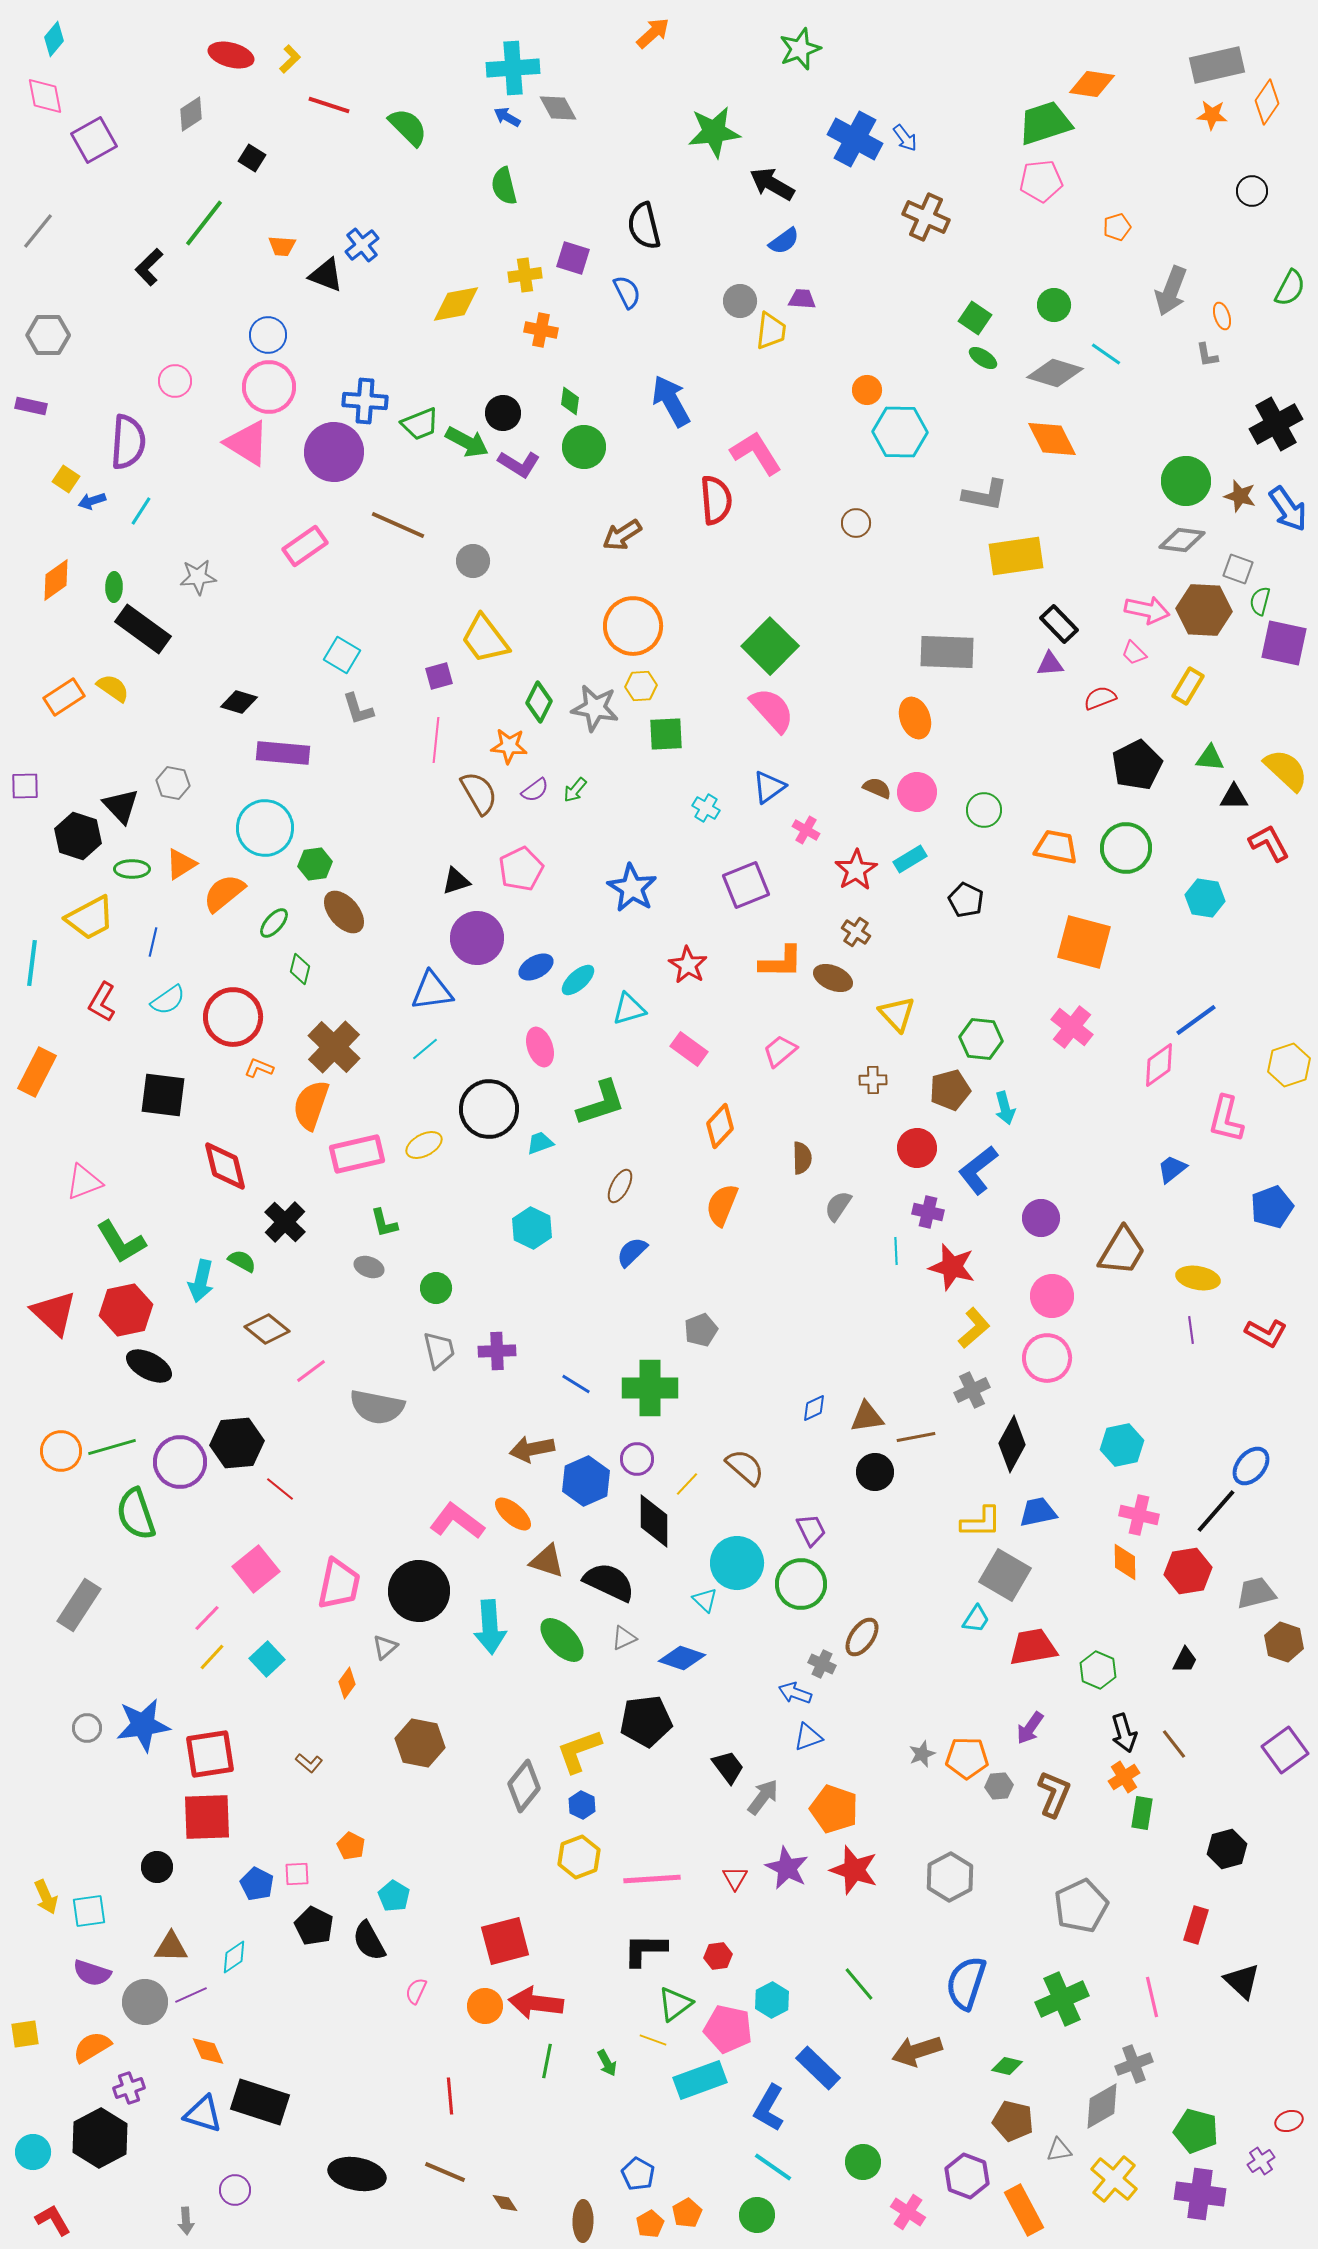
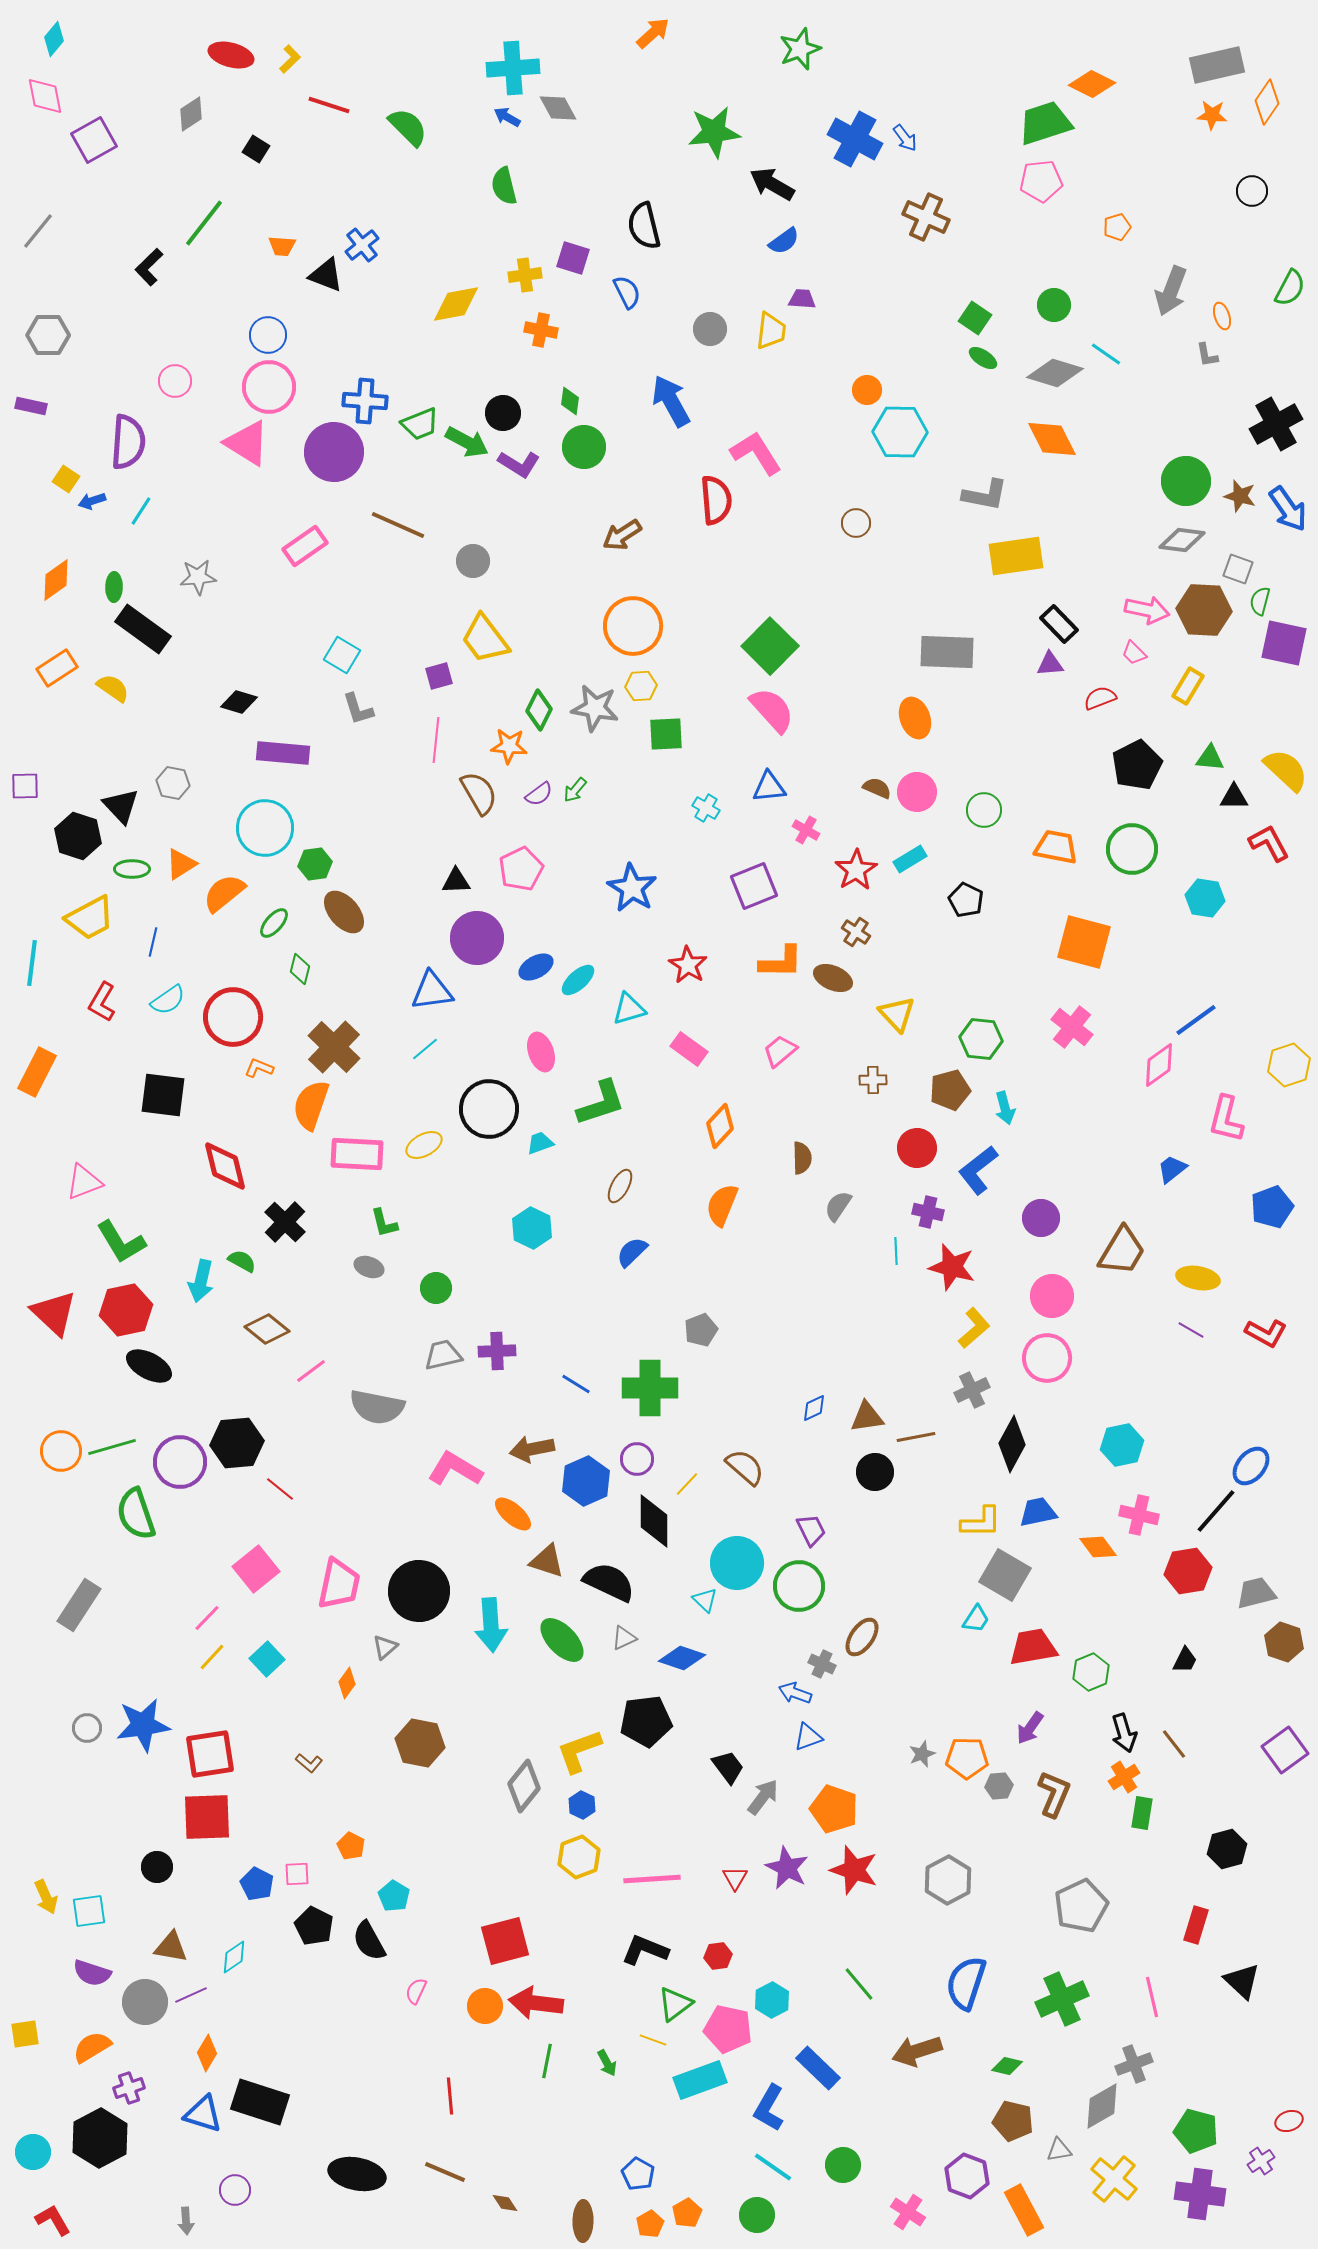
orange diamond at (1092, 84): rotated 18 degrees clockwise
black square at (252, 158): moved 4 px right, 9 px up
gray circle at (740, 301): moved 30 px left, 28 px down
orange rectangle at (64, 697): moved 7 px left, 29 px up
green diamond at (539, 702): moved 8 px down
blue triangle at (769, 787): rotated 30 degrees clockwise
purple semicircle at (535, 790): moved 4 px right, 4 px down
green circle at (1126, 848): moved 6 px right, 1 px down
black triangle at (456, 881): rotated 16 degrees clockwise
purple square at (746, 885): moved 8 px right, 1 px down
pink ellipse at (540, 1047): moved 1 px right, 5 px down
pink rectangle at (357, 1154): rotated 16 degrees clockwise
purple line at (1191, 1330): rotated 52 degrees counterclockwise
gray trapezoid at (439, 1350): moved 4 px right, 5 px down; rotated 90 degrees counterclockwise
pink L-shape at (457, 1521): moved 2 px left, 52 px up; rotated 6 degrees counterclockwise
orange diamond at (1125, 1562): moved 27 px left, 15 px up; rotated 36 degrees counterclockwise
green circle at (801, 1584): moved 2 px left, 2 px down
cyan arrow at (490, 1627): moved 1 px right, 2 px up
green hexagon at (1098, 1670): moved 7 px left, 2 px down; rotated 15 degrees clockwise
gray hexagon at (950, 1877): moved 2 px left, 3 px down
brown triangle at (171, 1947): rotated 9 degrees clockwise
black L-shape at (645, 1950): rotated 21 degrees clockwise
orange diamond at (208, 2051): moved 1 px left, 2 px down; rotated 54 degrees clockwise
green circle at (863, 2162): moved 20 px left, 3 px down
